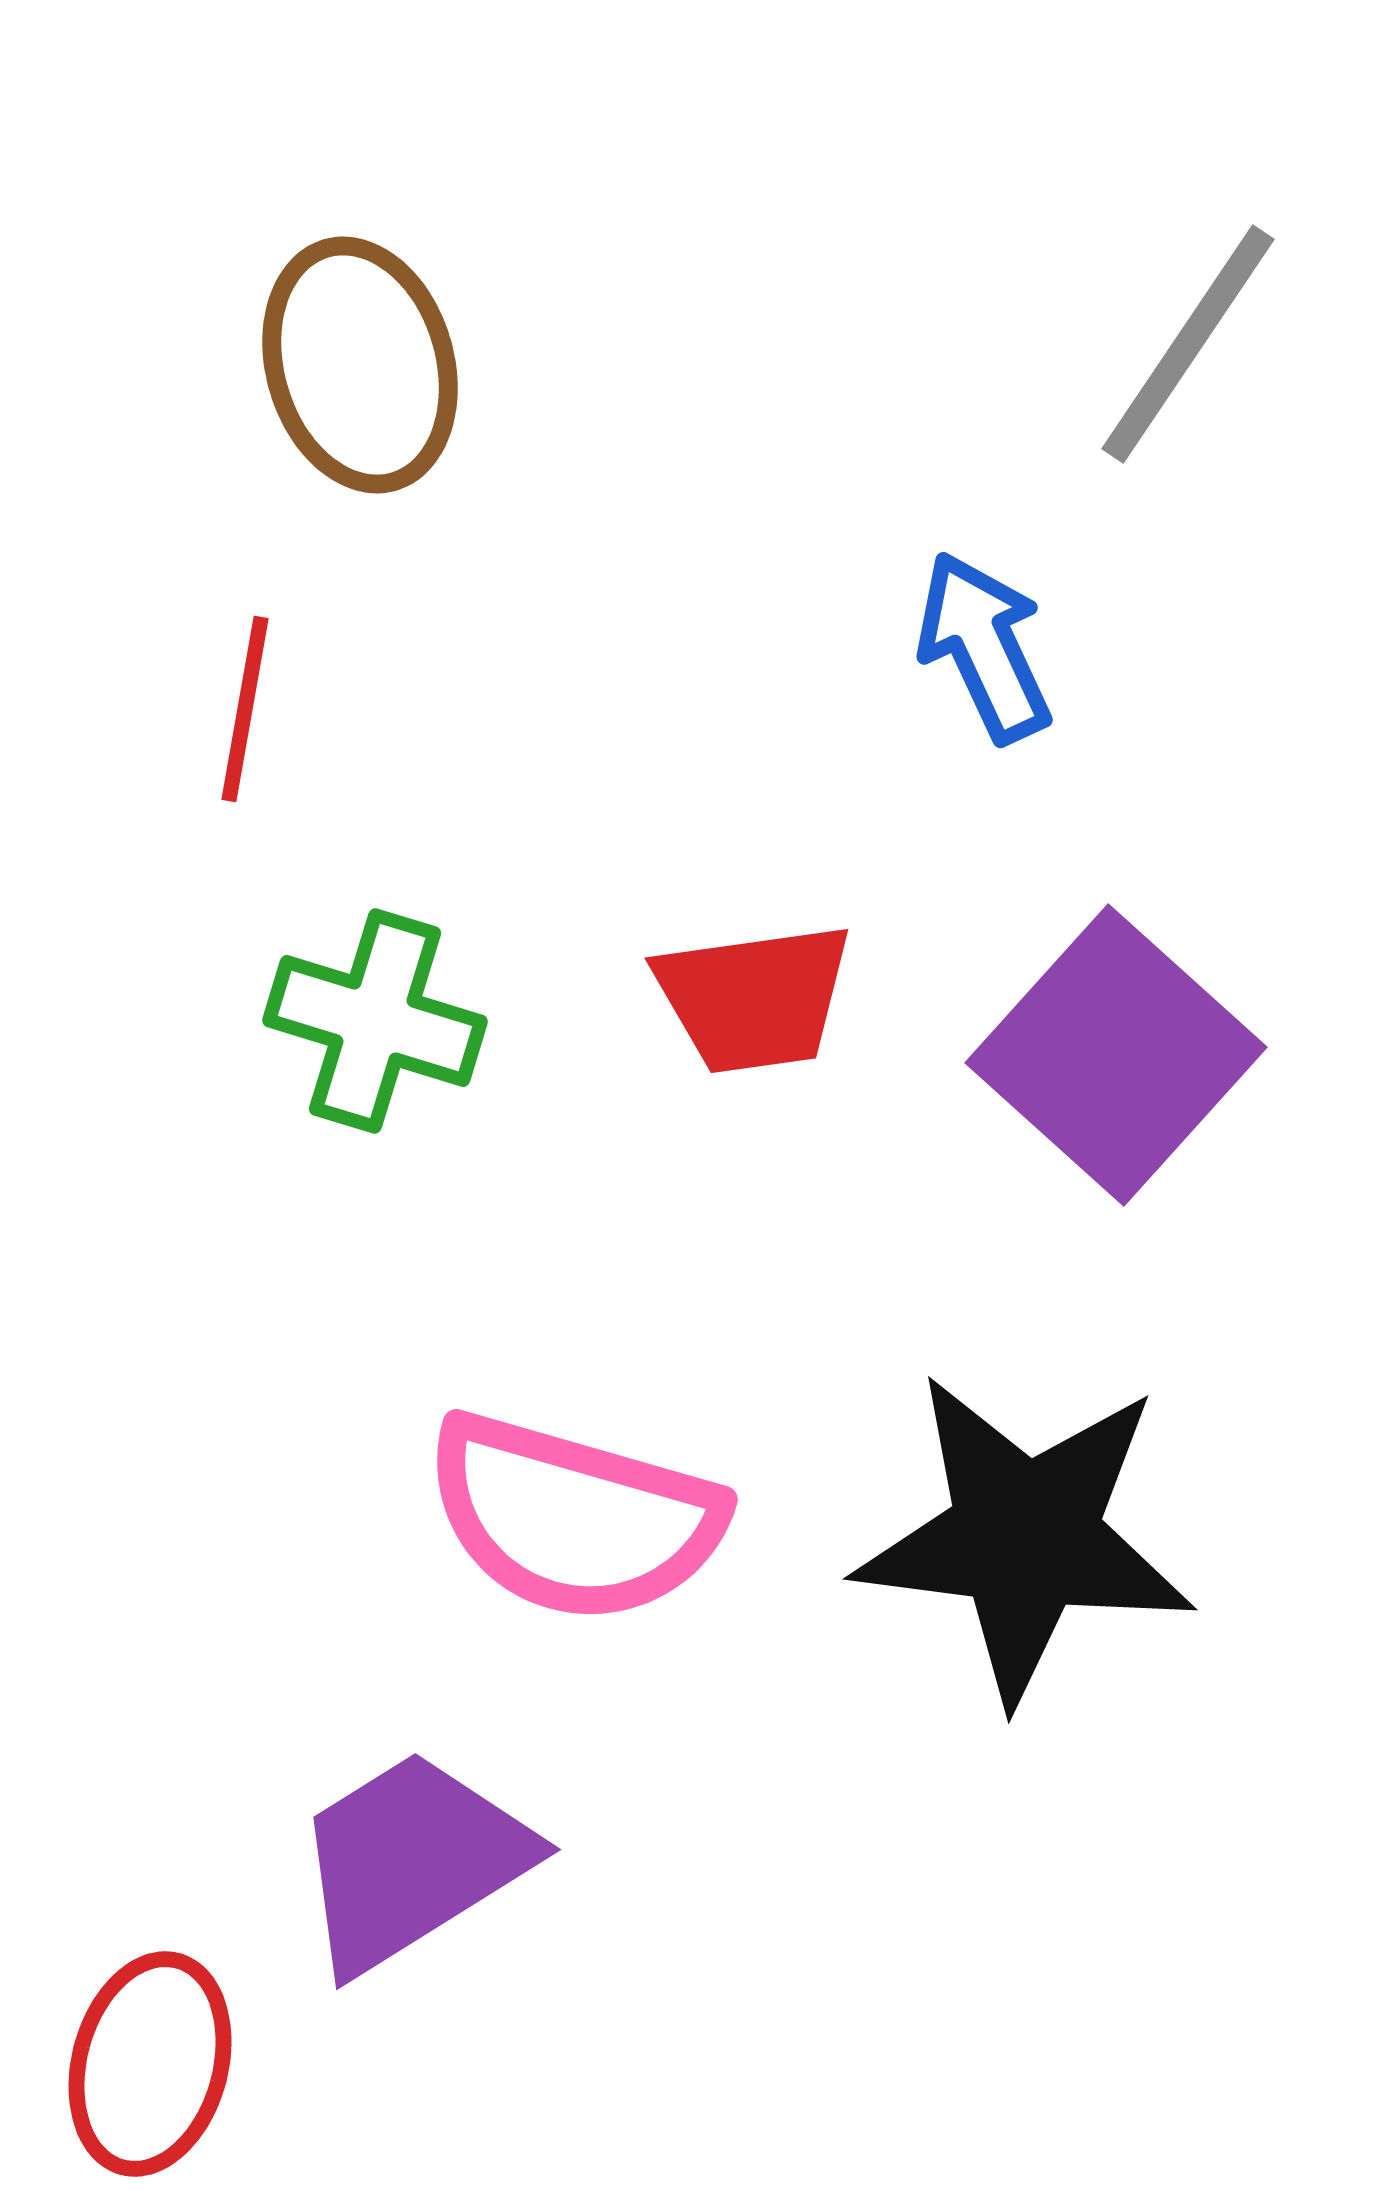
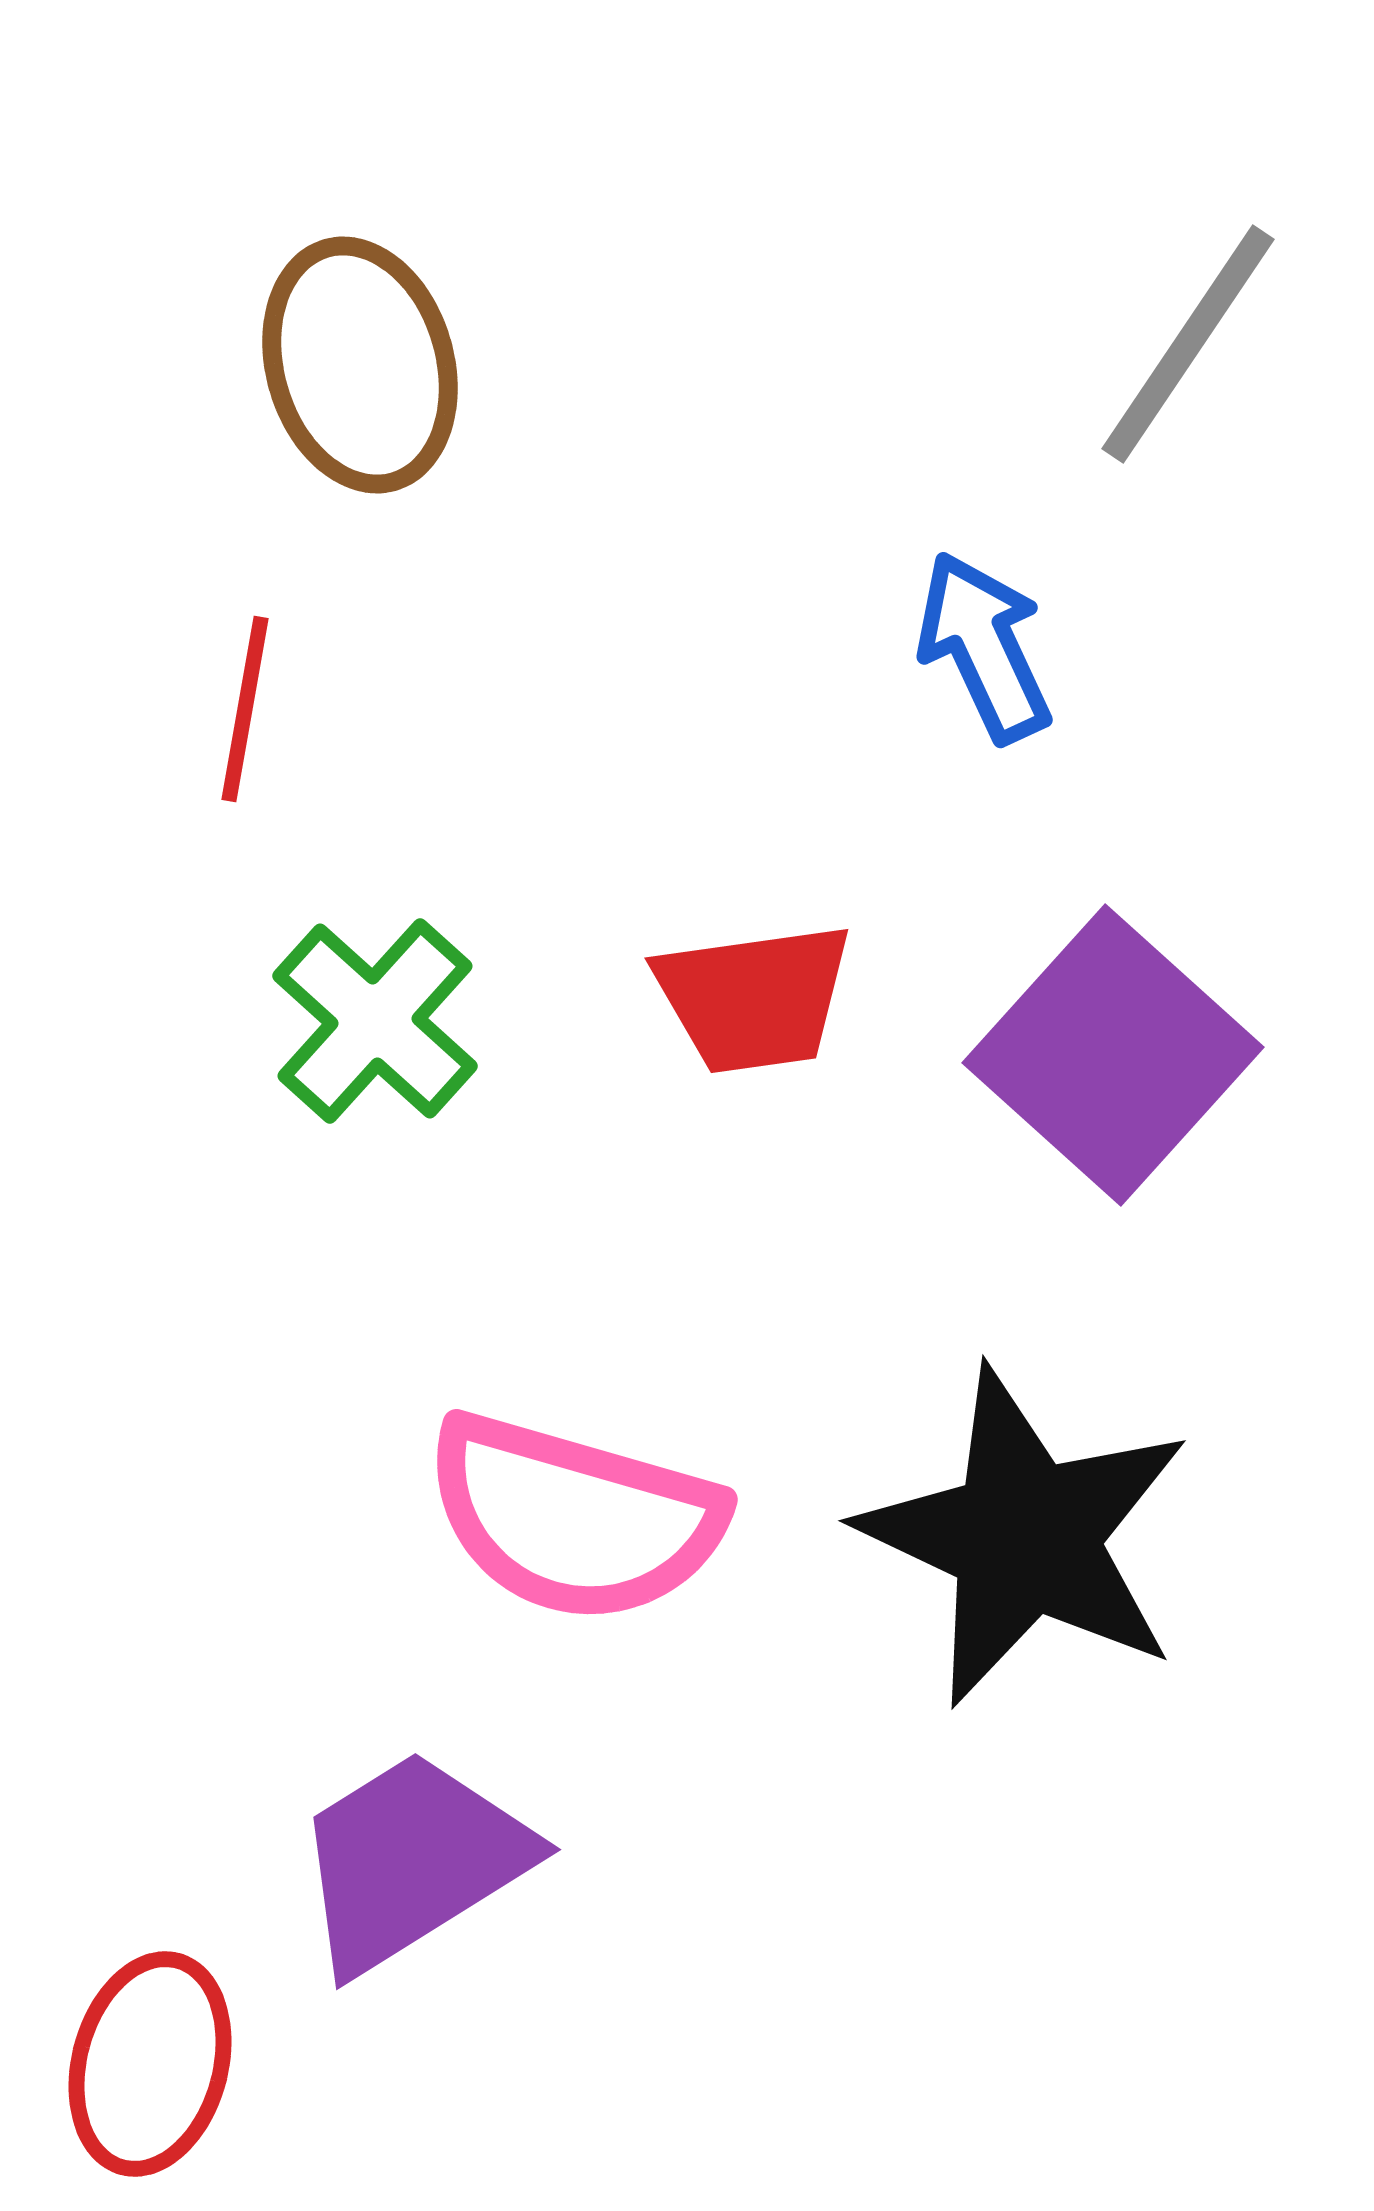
green cross: rotated 25 degrees clockwise
purple square: moved 3 px left
black star: rotated 18 degrees clockwise
